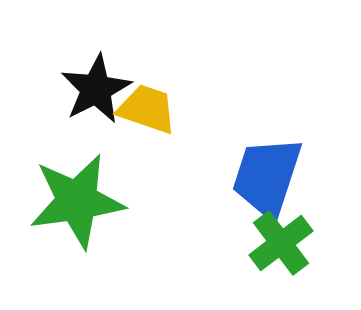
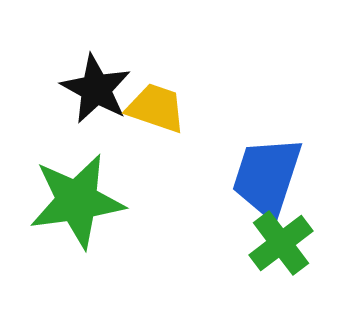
black star: rotated 16 degrees counterclockwise
yellow trapezoid: moved 9 px right, 1 px up
